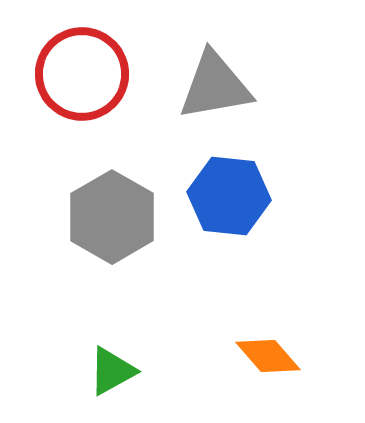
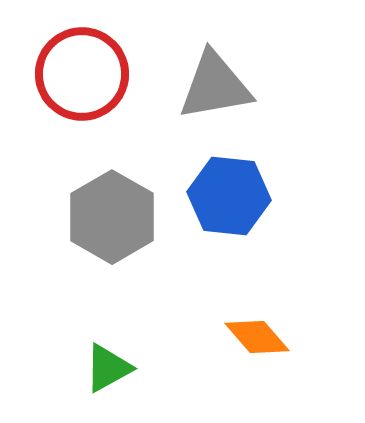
orange diamond: moved 11 px left, 19 px up
green triangle: moved 4 px left, 3 px up
